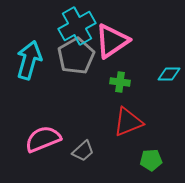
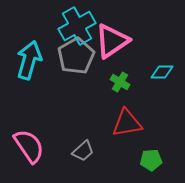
cyan diamond: moved 7 px left, 2 px up
green cross: rotated 24 degrees clockwise
red triangle: moved 1 px left, 1 px down; rotated 12 degrees clockwise
pink semicircle: moved 14 px left, 7 px down; rotated 78 degrees clockwise
